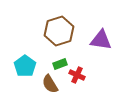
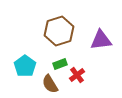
purple triangle: rotated 15 degrees counterclockwise
red cross: rotated 28 degrees clockwise
